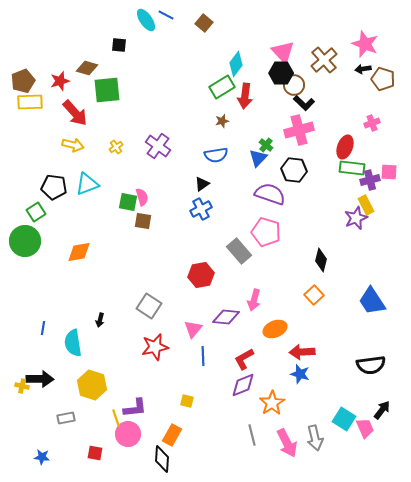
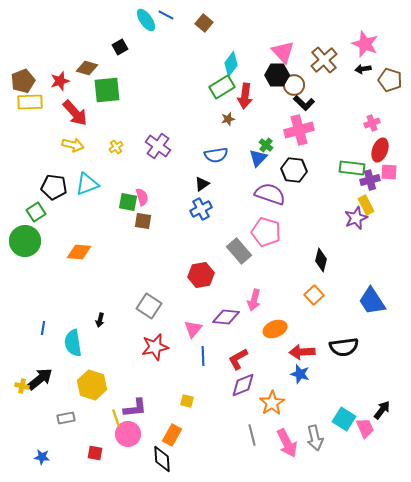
black square at (119, 45): moved 1 px right, 2 px down; rotated 35 degrees counterclockwise
cyan diamond at (236, 64): moved 5 px left
black hexagon at (281, 73): moved 4 px left, 2 px down
brown pentagon at (383, 79): moved 7 px right, 1 px down
brown star at (222, 121): moved 6 px right, 2 px up
red ellipse at (345, 147): moved 35 px right, 3 px down
orange diamond at (79, 252): rotated 15 degrees clockwise
red L-shape at (244, 359): moved 6 px left
black semicircle at (371, 365): moved 27 px left, 18 px up
black arrow at (40, 379): rotated 40 degrees counterclockwise
black diamond at (162, 459): rotated 8 degrees counterclockwise
